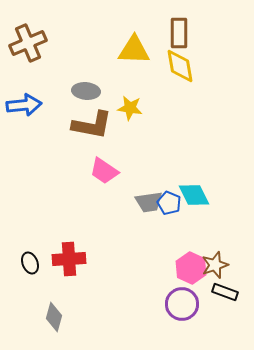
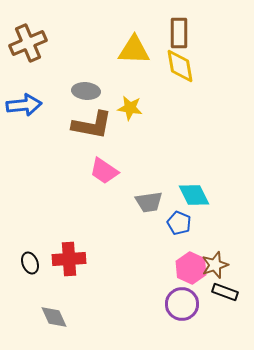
blue pentagon: moved 10 px right, 20 px down
gray diamond: rotated 40 degrees counterclockwise
